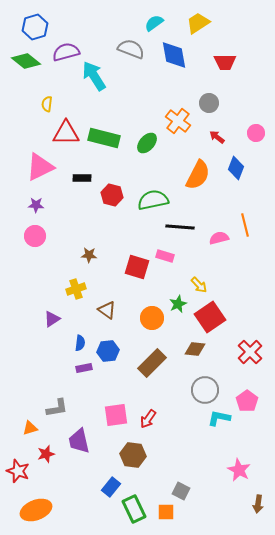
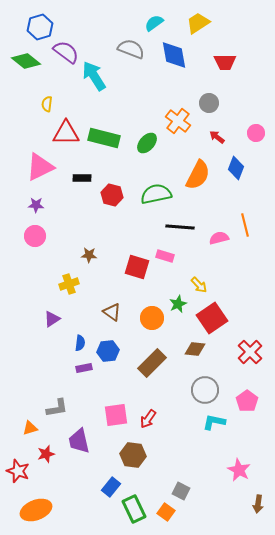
blue hexagon at (35, 27): moved 5 px right
purple semicircle at (66, 52): rotated 52 degrees clockwise
green semicircle at (153, 200): moved 3 px right, 6 px up
yellow cross at (76, 289): moved 7 px left, 5 px up
brown triangle at (107, 310): moved 5 px right, 2 px down
red square at (210, 317): moved 2 px right, 1 px down
cyan L-shape at (219, 418): moved 5 px left, 4 px down
orange square at (166, 512): rotated 36 degrees clockwise
